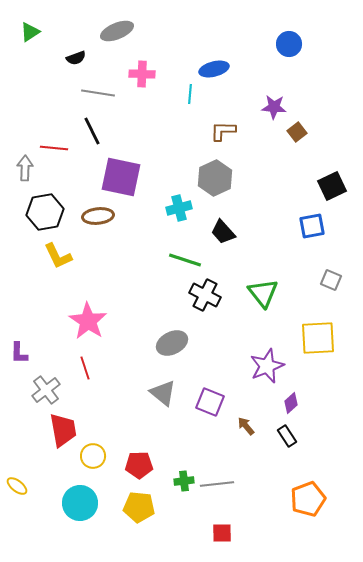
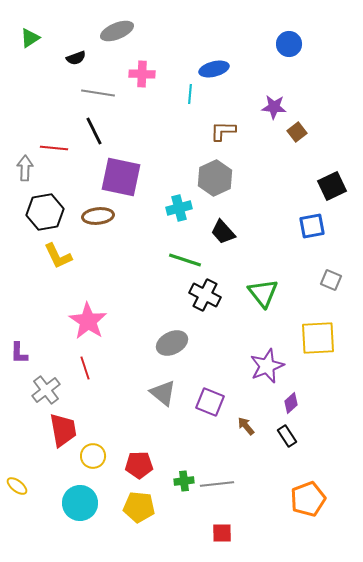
green triangle at (30, 32): moved 6 px down
black line at (92, 131): moved 2 px right
